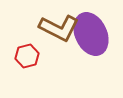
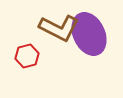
purple ellipse: moved 2 px left
